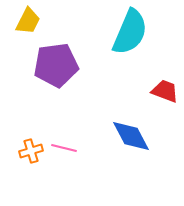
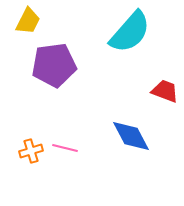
cyan semicircle: rotated 18 degrees clockwise
purple pentagon: moved 2 px left
pink line: moved 1 px right
